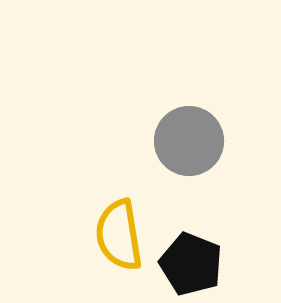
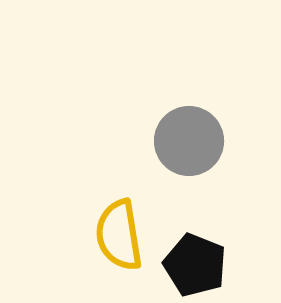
black pentagon: moved 4 px right, 1 px down
